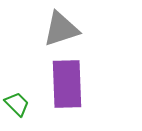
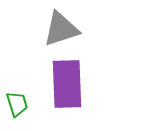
green trapezoid: rotated 28 degrees clockwise
